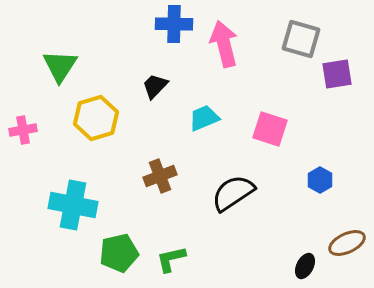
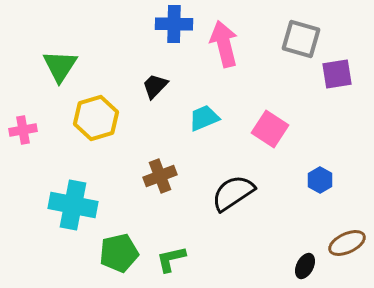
pink square: rotated 15 degrees clockwise
